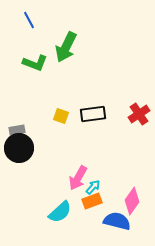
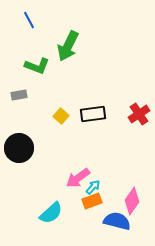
green arrow: moved 2 px right, 1 px up
green L-shape: moved 2 px right, 3 px down
yellow square: rotated 21 degrees clockwise
gray rectangle: moved 2 px right, 35 px up
pink arrow: rotated 25 degrees clockwise
cyan semicircle: moved 9 px left, 1 px down
